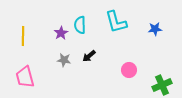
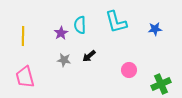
green cross: moved 1 px left, 1 px up
